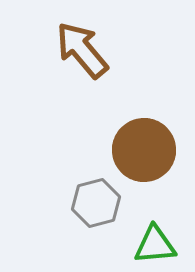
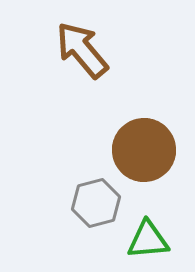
green triangle: moved 7 px left, 5 px up
